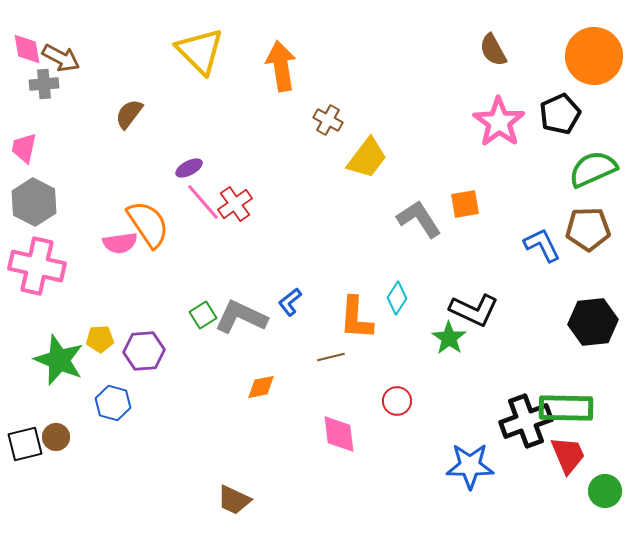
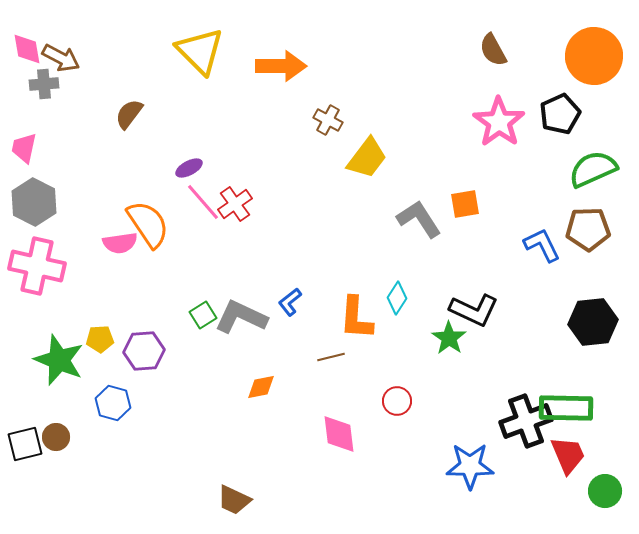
orange arrow at (281, 66): rotated 99 degrees clockwise
